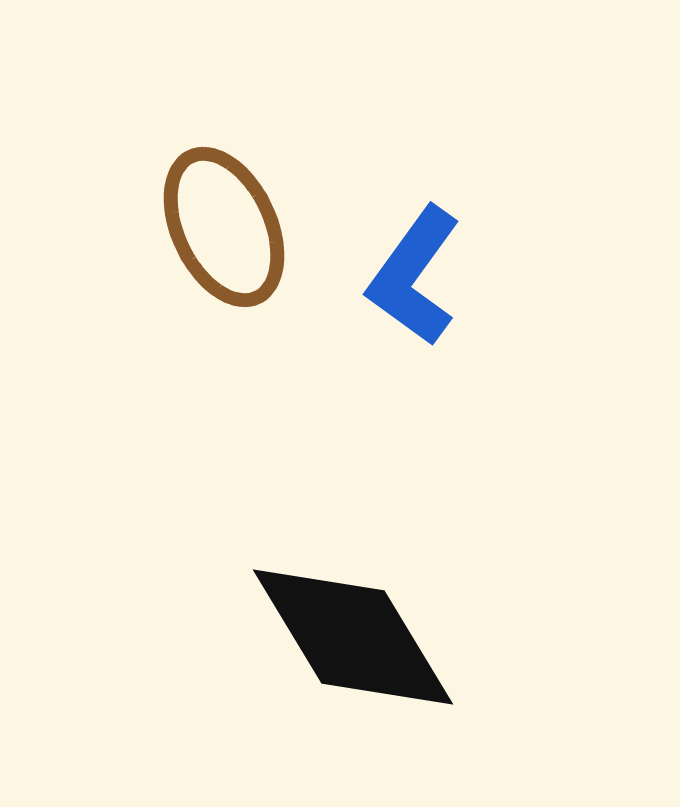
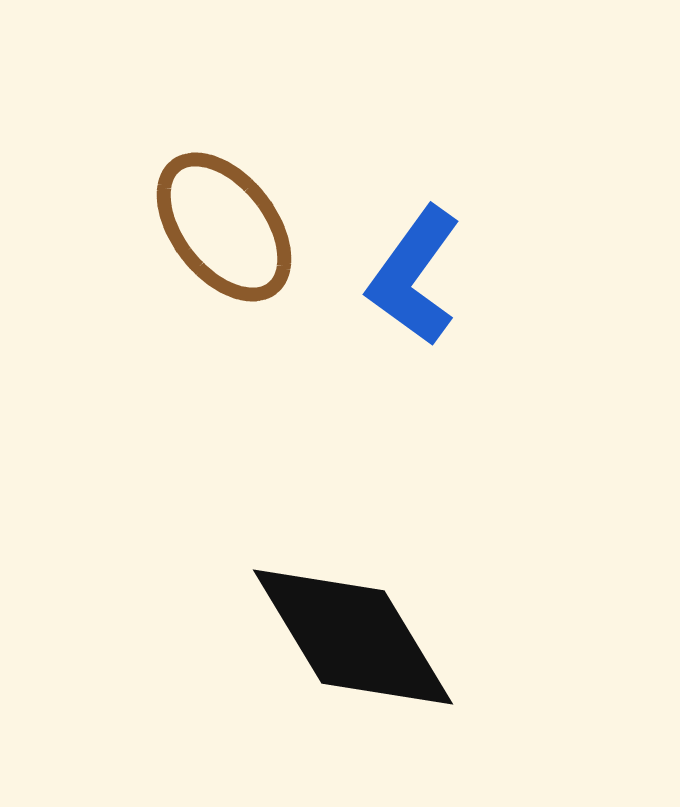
brown ellipse: rotated 13 degrees counterclockwise
